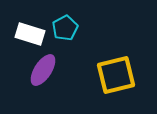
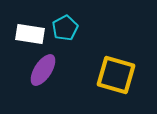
white rectangle: rotated 8 degrees counterclockwise
yellow square: rotated 30 degrees clockwise
